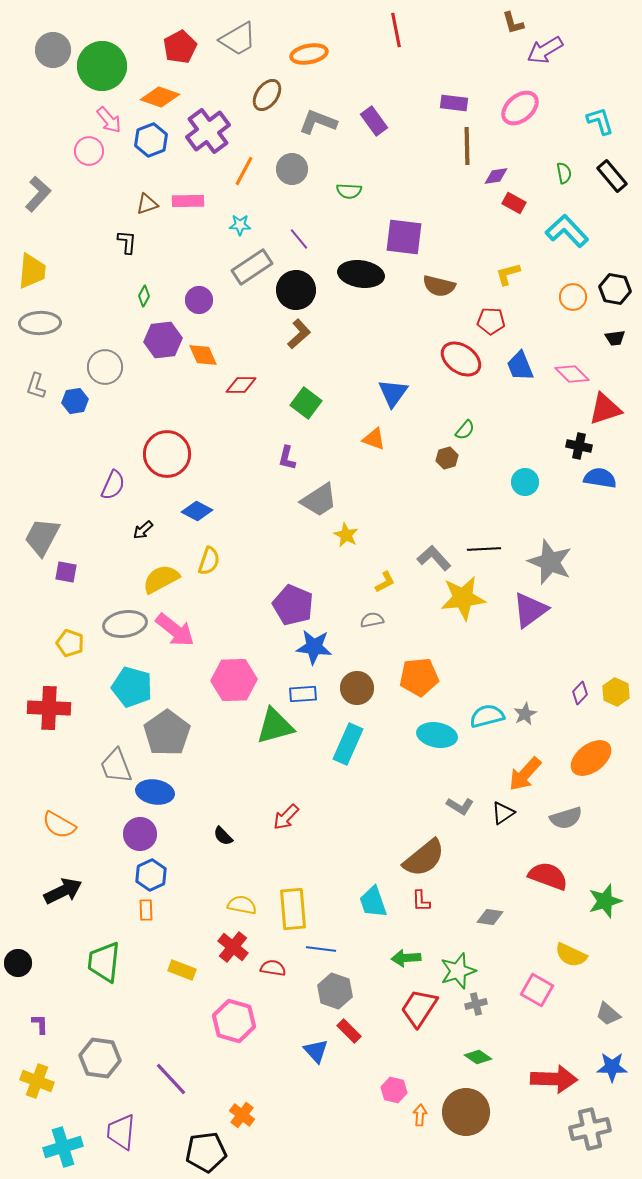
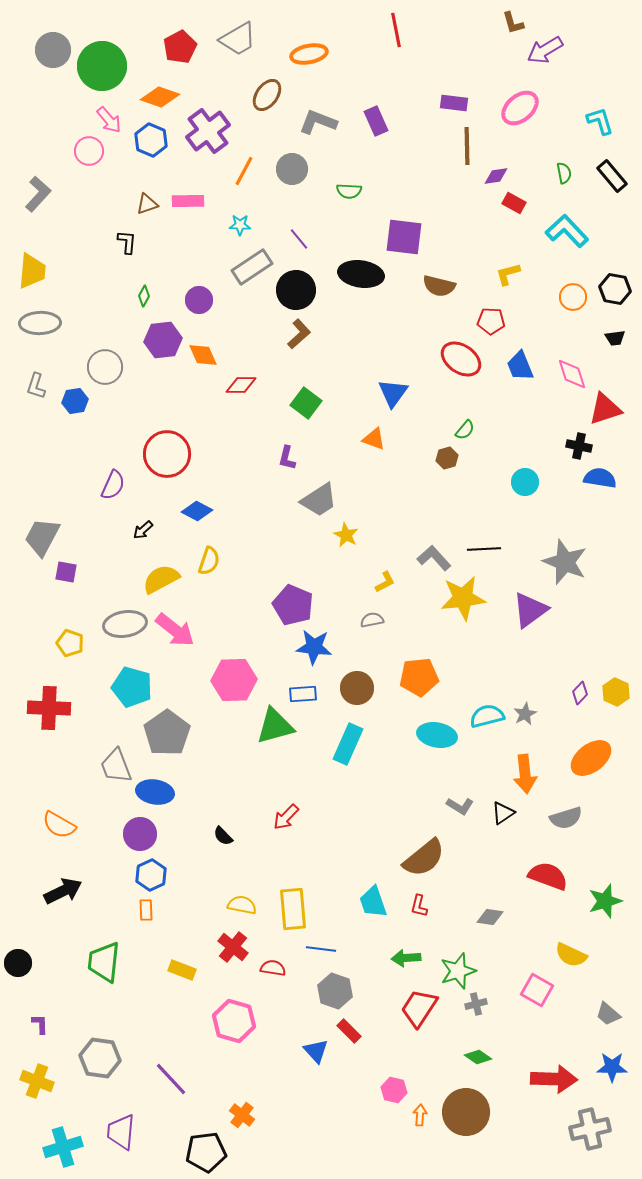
purple rectangle at (374, 121): moved 2 px right; rotated 12 degrees clockwise
blue hexagon at (151, 140): rotated 16 degrees counterclockwise
pink diamond at (572, 374): rotated 28 degrees clockwise
gray star at (550, 562): moved 15 px right
orange arrow at (525, 774): rotated 48 degrees counterclockwise
red L-shape at (421, 901): moved 2 px left, 5 px down; rotated 15 degrees clockwise
